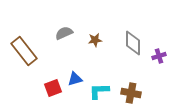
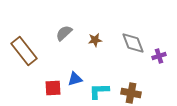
gray semicircle: rotated 18 degrees counterclockwise
gray diamond: rotated 20 degrees counterclockwise
red square: rotated 18 degrees clockwise
